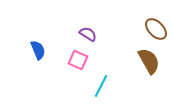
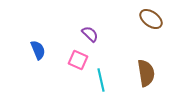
brown ellipse: moved 5 px left, 10 px up; rotated 10 degrees counterclockwise
purple semicircle: moved 2 px right; rotated 12 degrees clockwise
brown semicircle: moved 3 px left, 12 px down; rotated 20 degrees clockwise
cyan line: moved 6 px up; rotated 40 degrees counterclockwise
